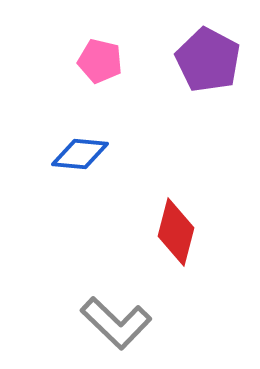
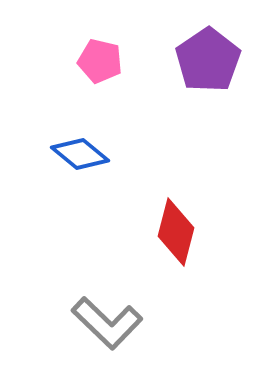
purple pentagon: rotated 10 degrees clockwise
blue diamond: rotated 34 degrees clockwise
gray L-shape: moved 9 px left
